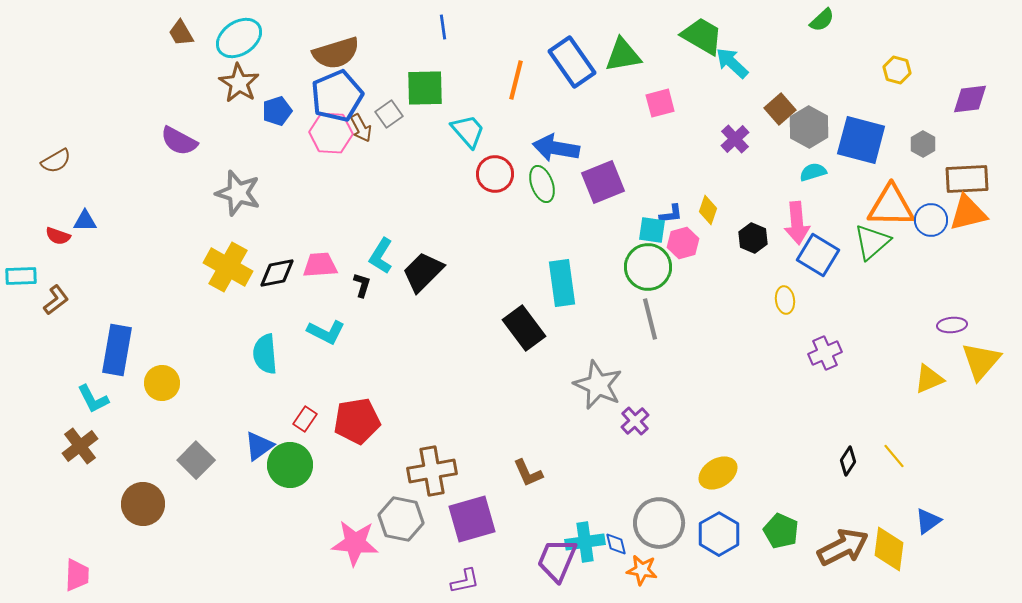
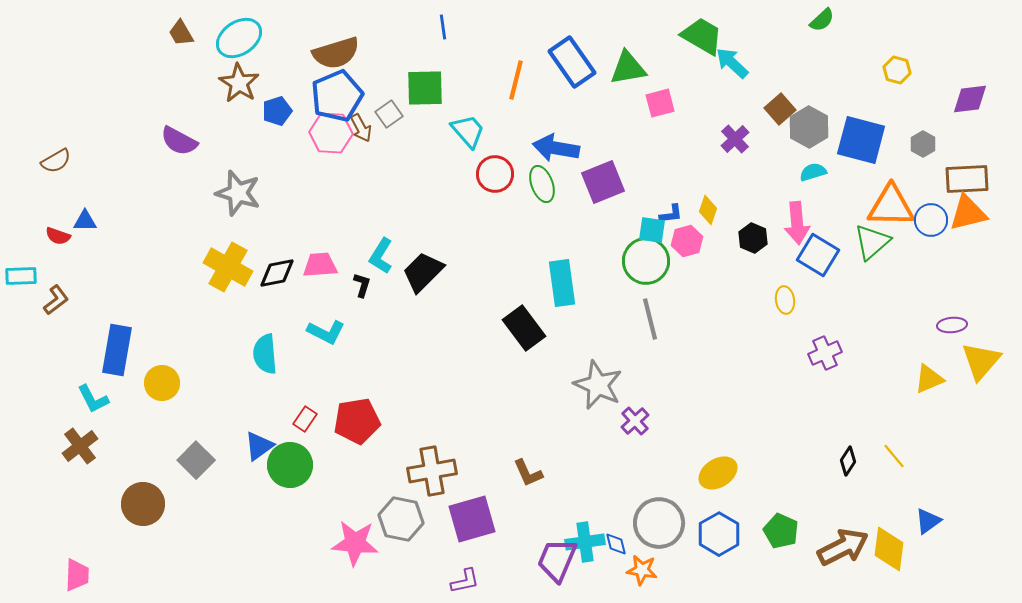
green triangle at (623, 55): moved 5 px right, 13 px down
pink hexagon at (683, 243): moved 4 px right, 2 px up
green circle at (648, 267): moved 2 px left, 6 px up
